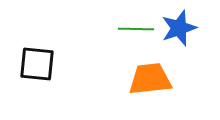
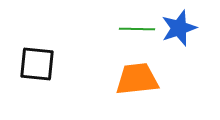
green line: moved 1 px right
orange trapezoid: moved 13 px left
